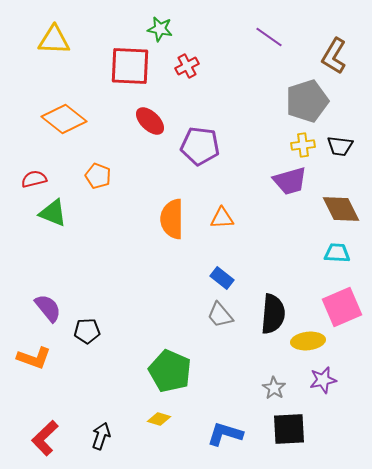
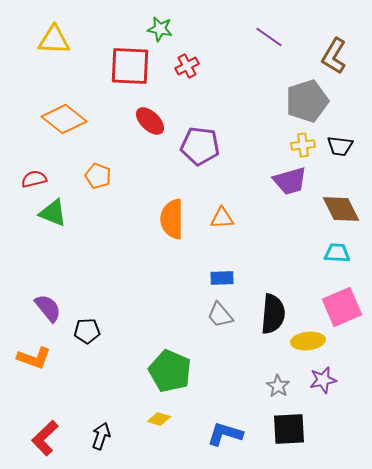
blue rectangle: rotated 40 degrees counterclockwise
gray star: moved 4 px right, 2 px up
